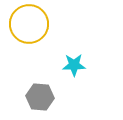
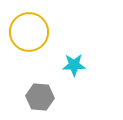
yellow circle: moved 8 px down
